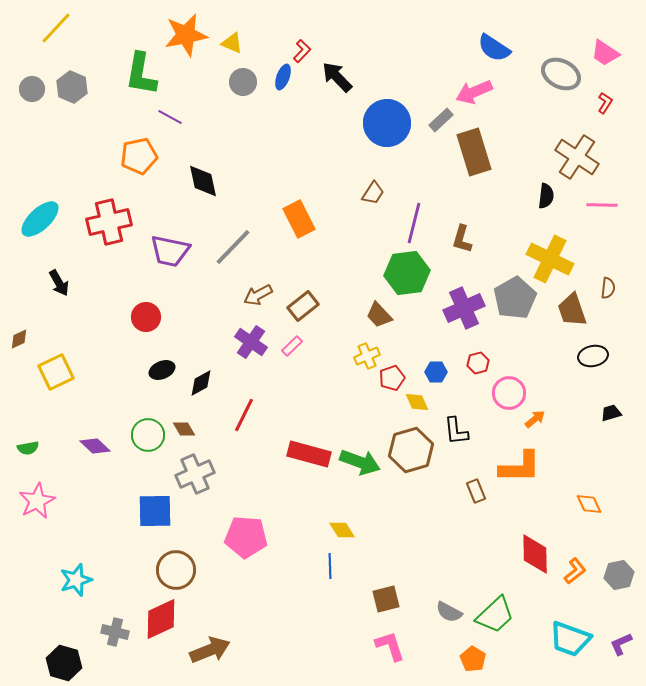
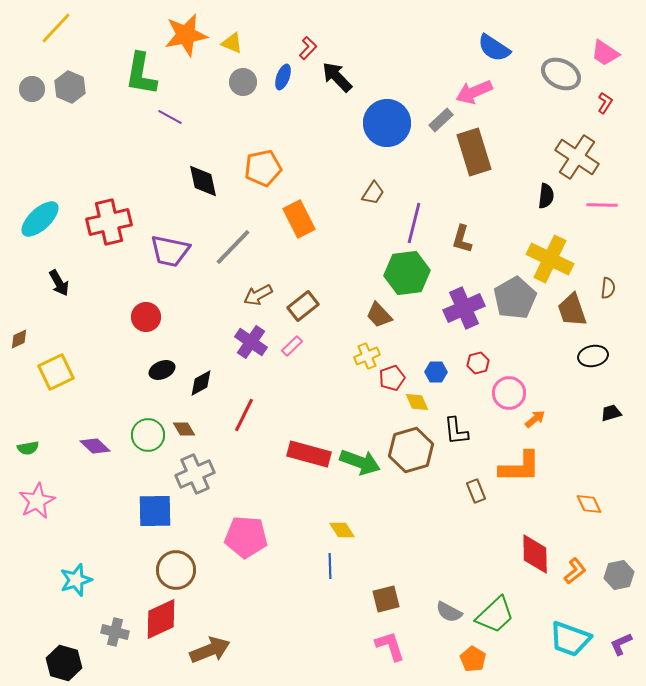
red L-shape at (302, 51): moved 6 px right, 3 px up
gray hexagon at (72, 87): moved 2 px left
orange pentagon at (139, 156): moved 124 px right, 12 px down
